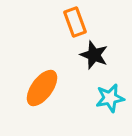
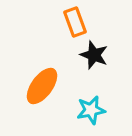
orange ellipse: moved 2 px up
cyan star: moved 19 px left, 12 px down
